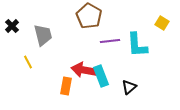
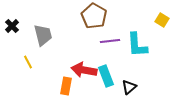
brown pentagon: moved 5 px right
yellow square: moved 3 px up
cyan rectangle: moved 5 px right
